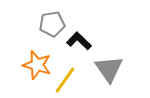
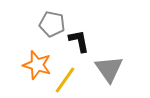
gray pentagon: rotated 20 degrees clockwise
black L-shape: rotated 35 degrees clockwise
